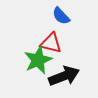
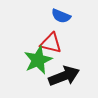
blue semicircle: rotated 24 degrees counterclockwise
